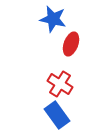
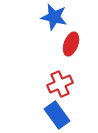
blue star: moved 1 px right, 2 px up
red cross: rotated 35 degrees clockwise
